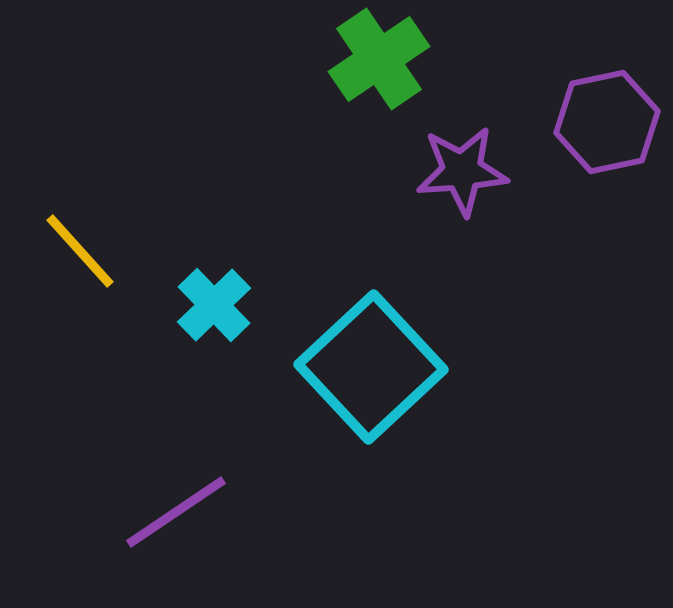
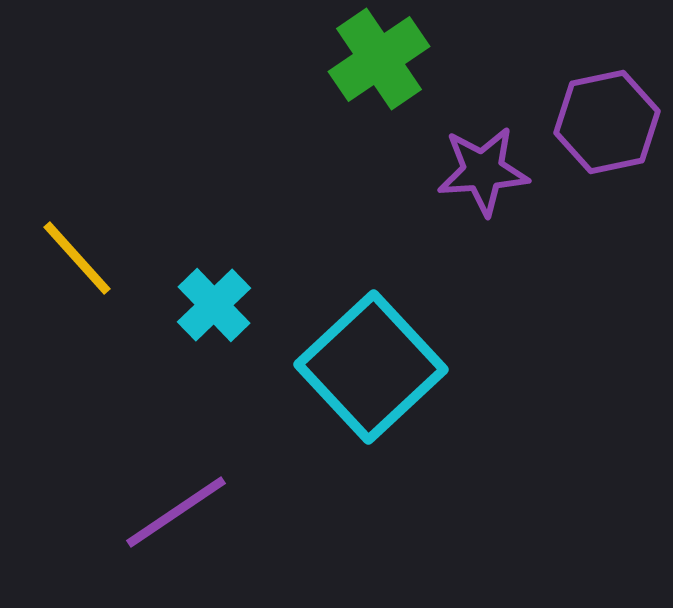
purple star: moved 21 px right
yellow line: moved 3 px left, 7 px down
